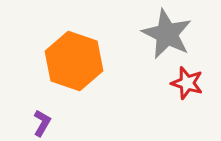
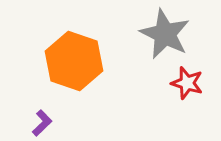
gray star: moved 2 px left
purple L-shape: rotated 16 degrees clockwise
